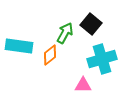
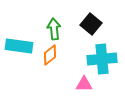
green arrow: moved 11 px left, 4 px up; rotated 35 degrees counterclockwise
cyan cross: rotated 12 degrees clockwise
pink triangle: moved 1 px right, 1 px up
